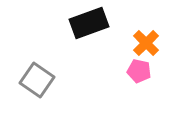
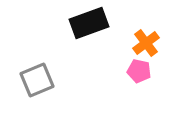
orange cross: rotated 8 degrees clockwise
gray square: rotated 32 degrees clockwise
